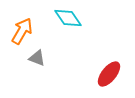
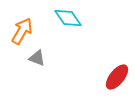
red ellipse: moved 8 px right, 3 px down
